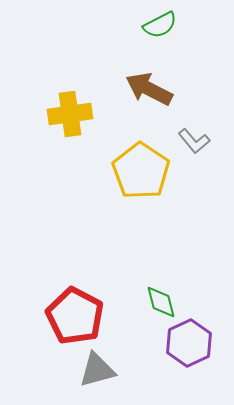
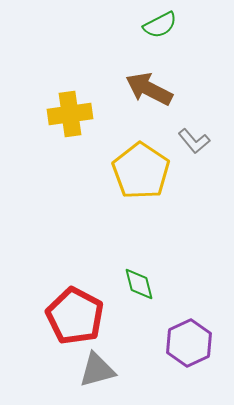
green diamond: moved 22 px left, 18 px up
